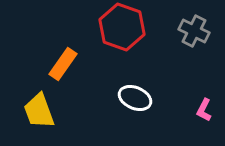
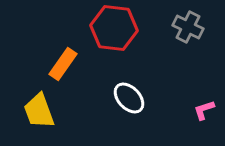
red hexagon: moved 8 px left, 1 px down; rotated 12 degrees counterclockwise
gray cross: moved 6 px left, 4 px up
white ellipse: moved 6 px left; rotated 24 degrees clockwise
pink L-shape: rotated 45 degrees clockwise
